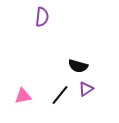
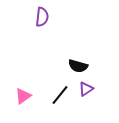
pink triangle: rotated 24 degrees counterclockwise
